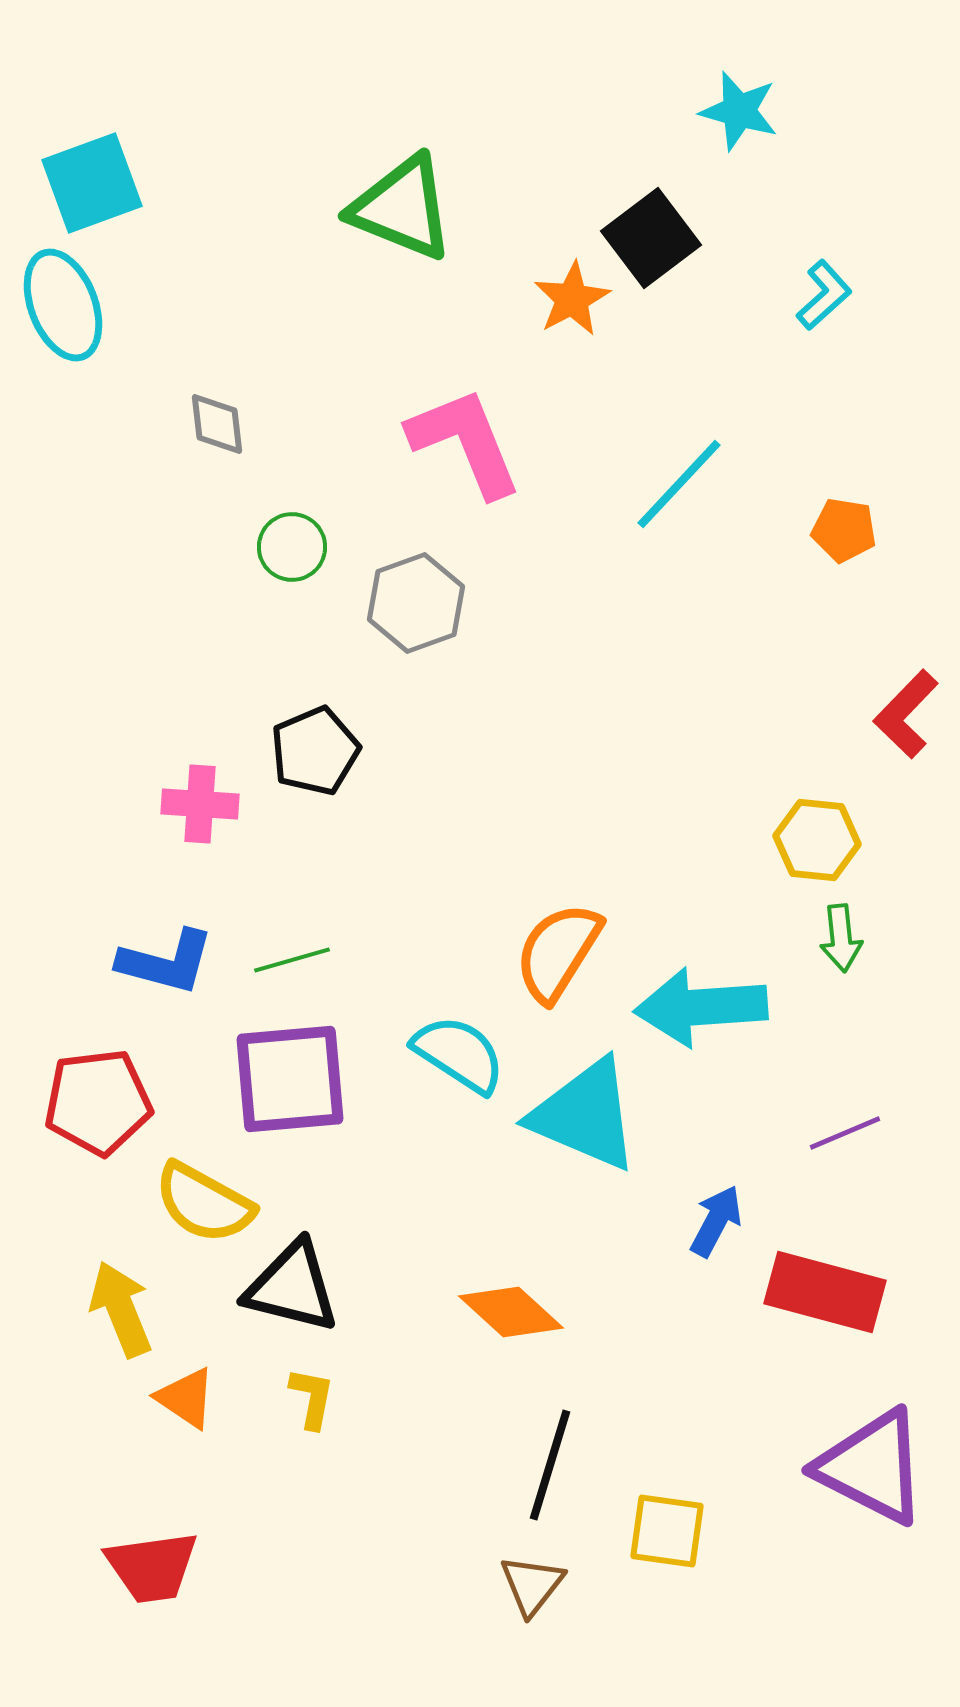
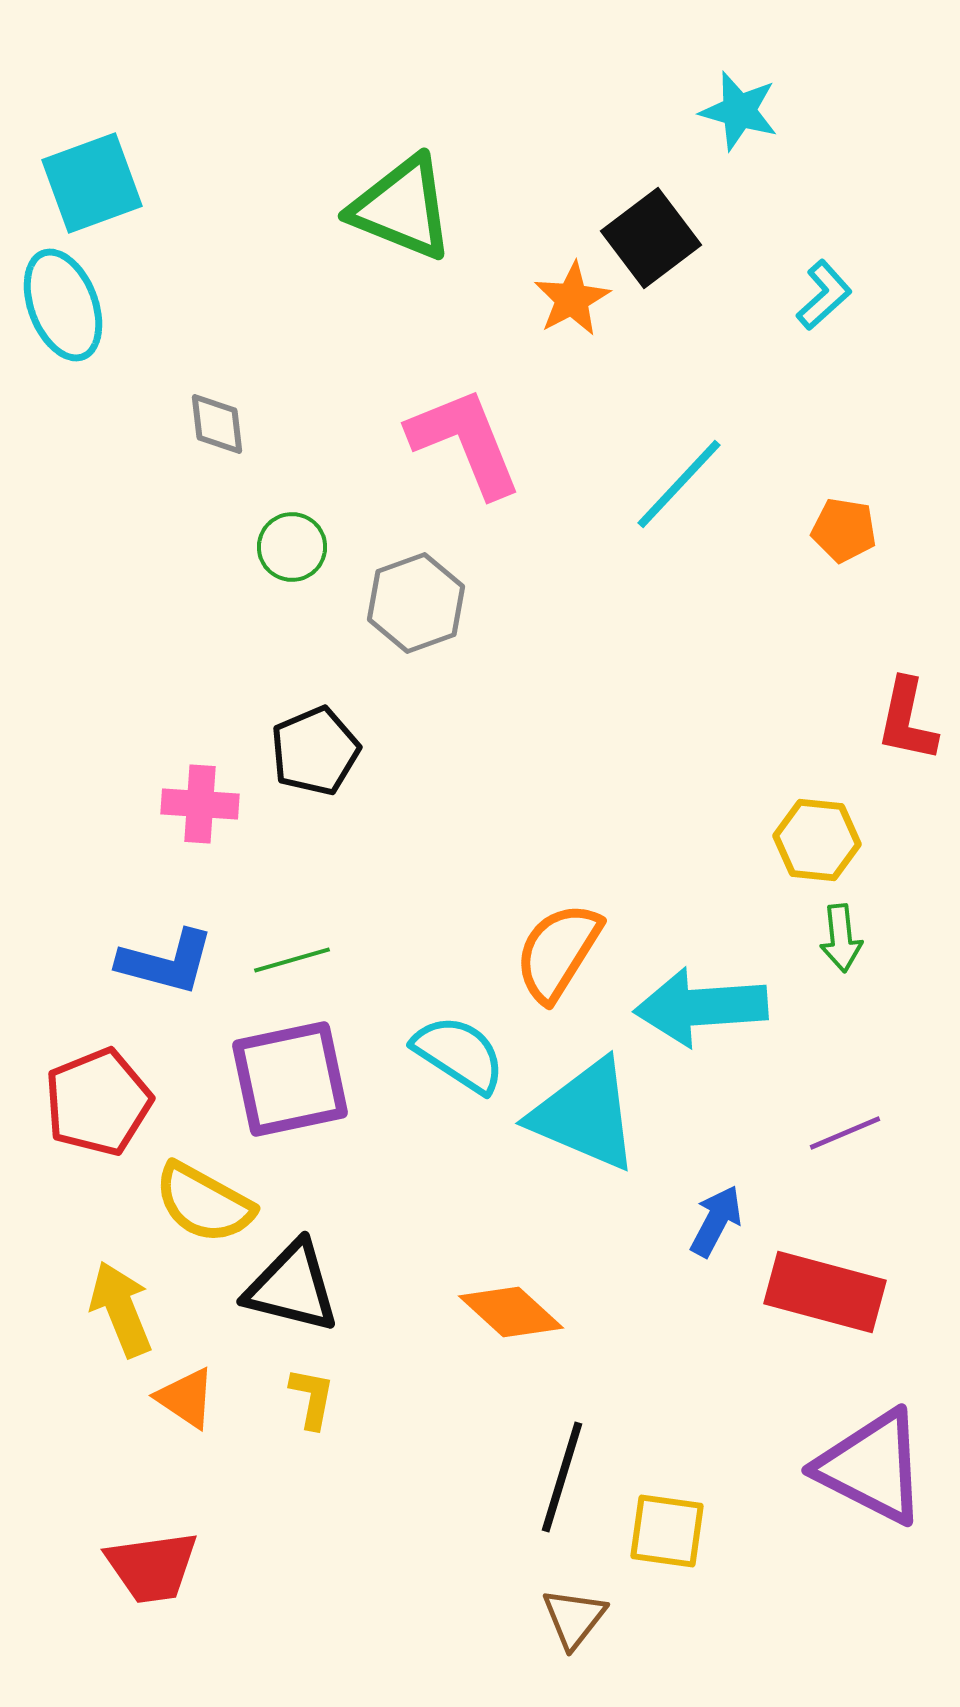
red L-shape: moved 1 px right, 6 px down; rotated 32 degrees counterclockwise
purple square: rotated 7 degrees counterclockwise
red pentagon: rotated 15 degrees counterclockwise
black line: moved 12 px right, 12 px down
brown triangle: moved 42 px right, 33 px down
